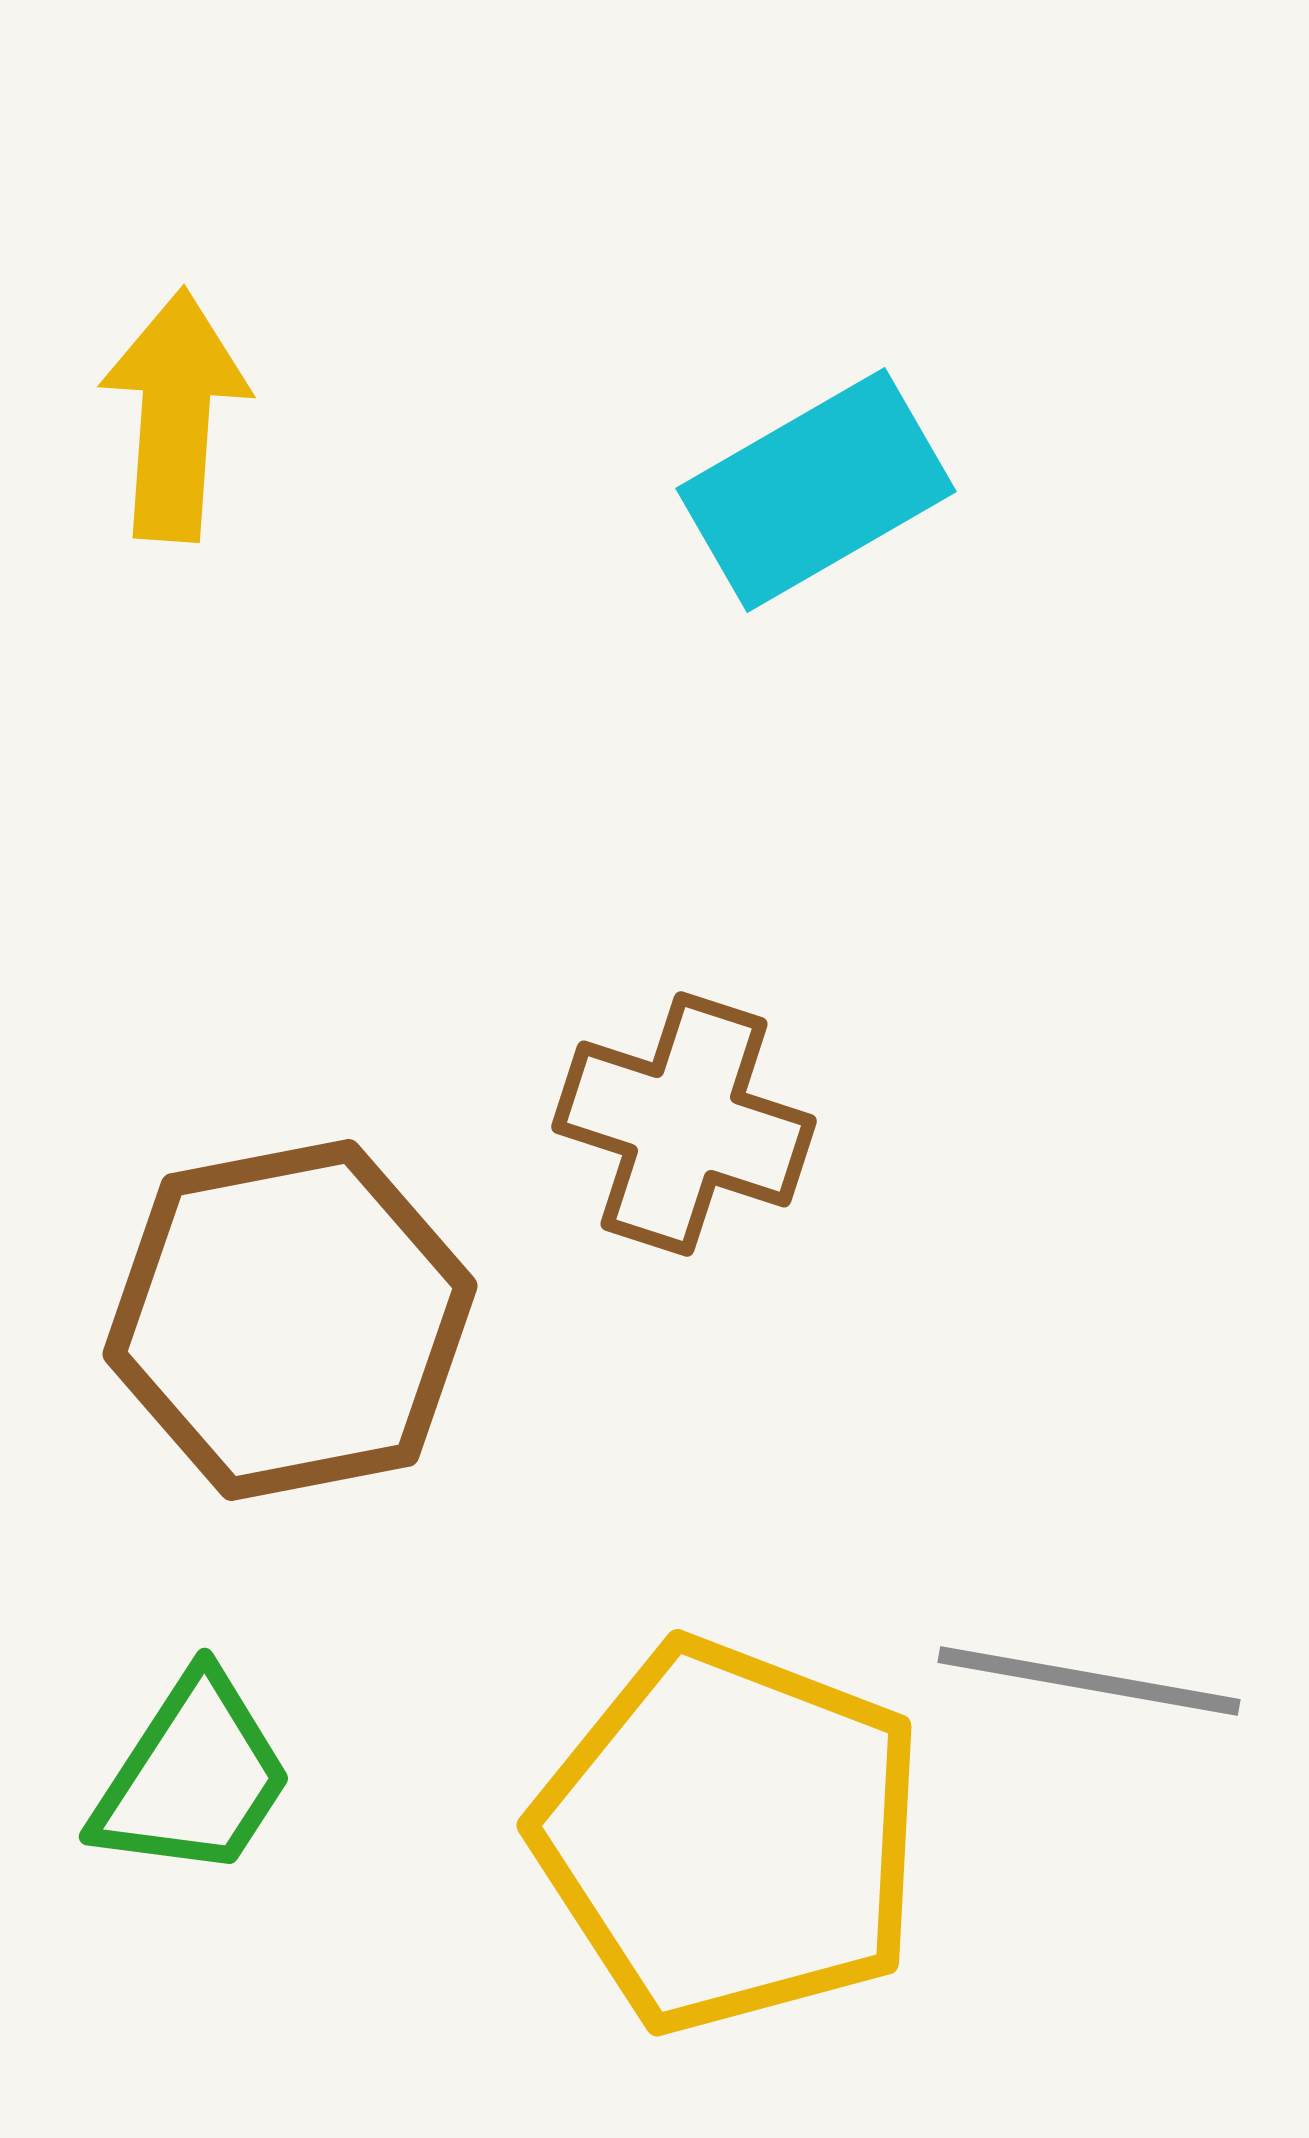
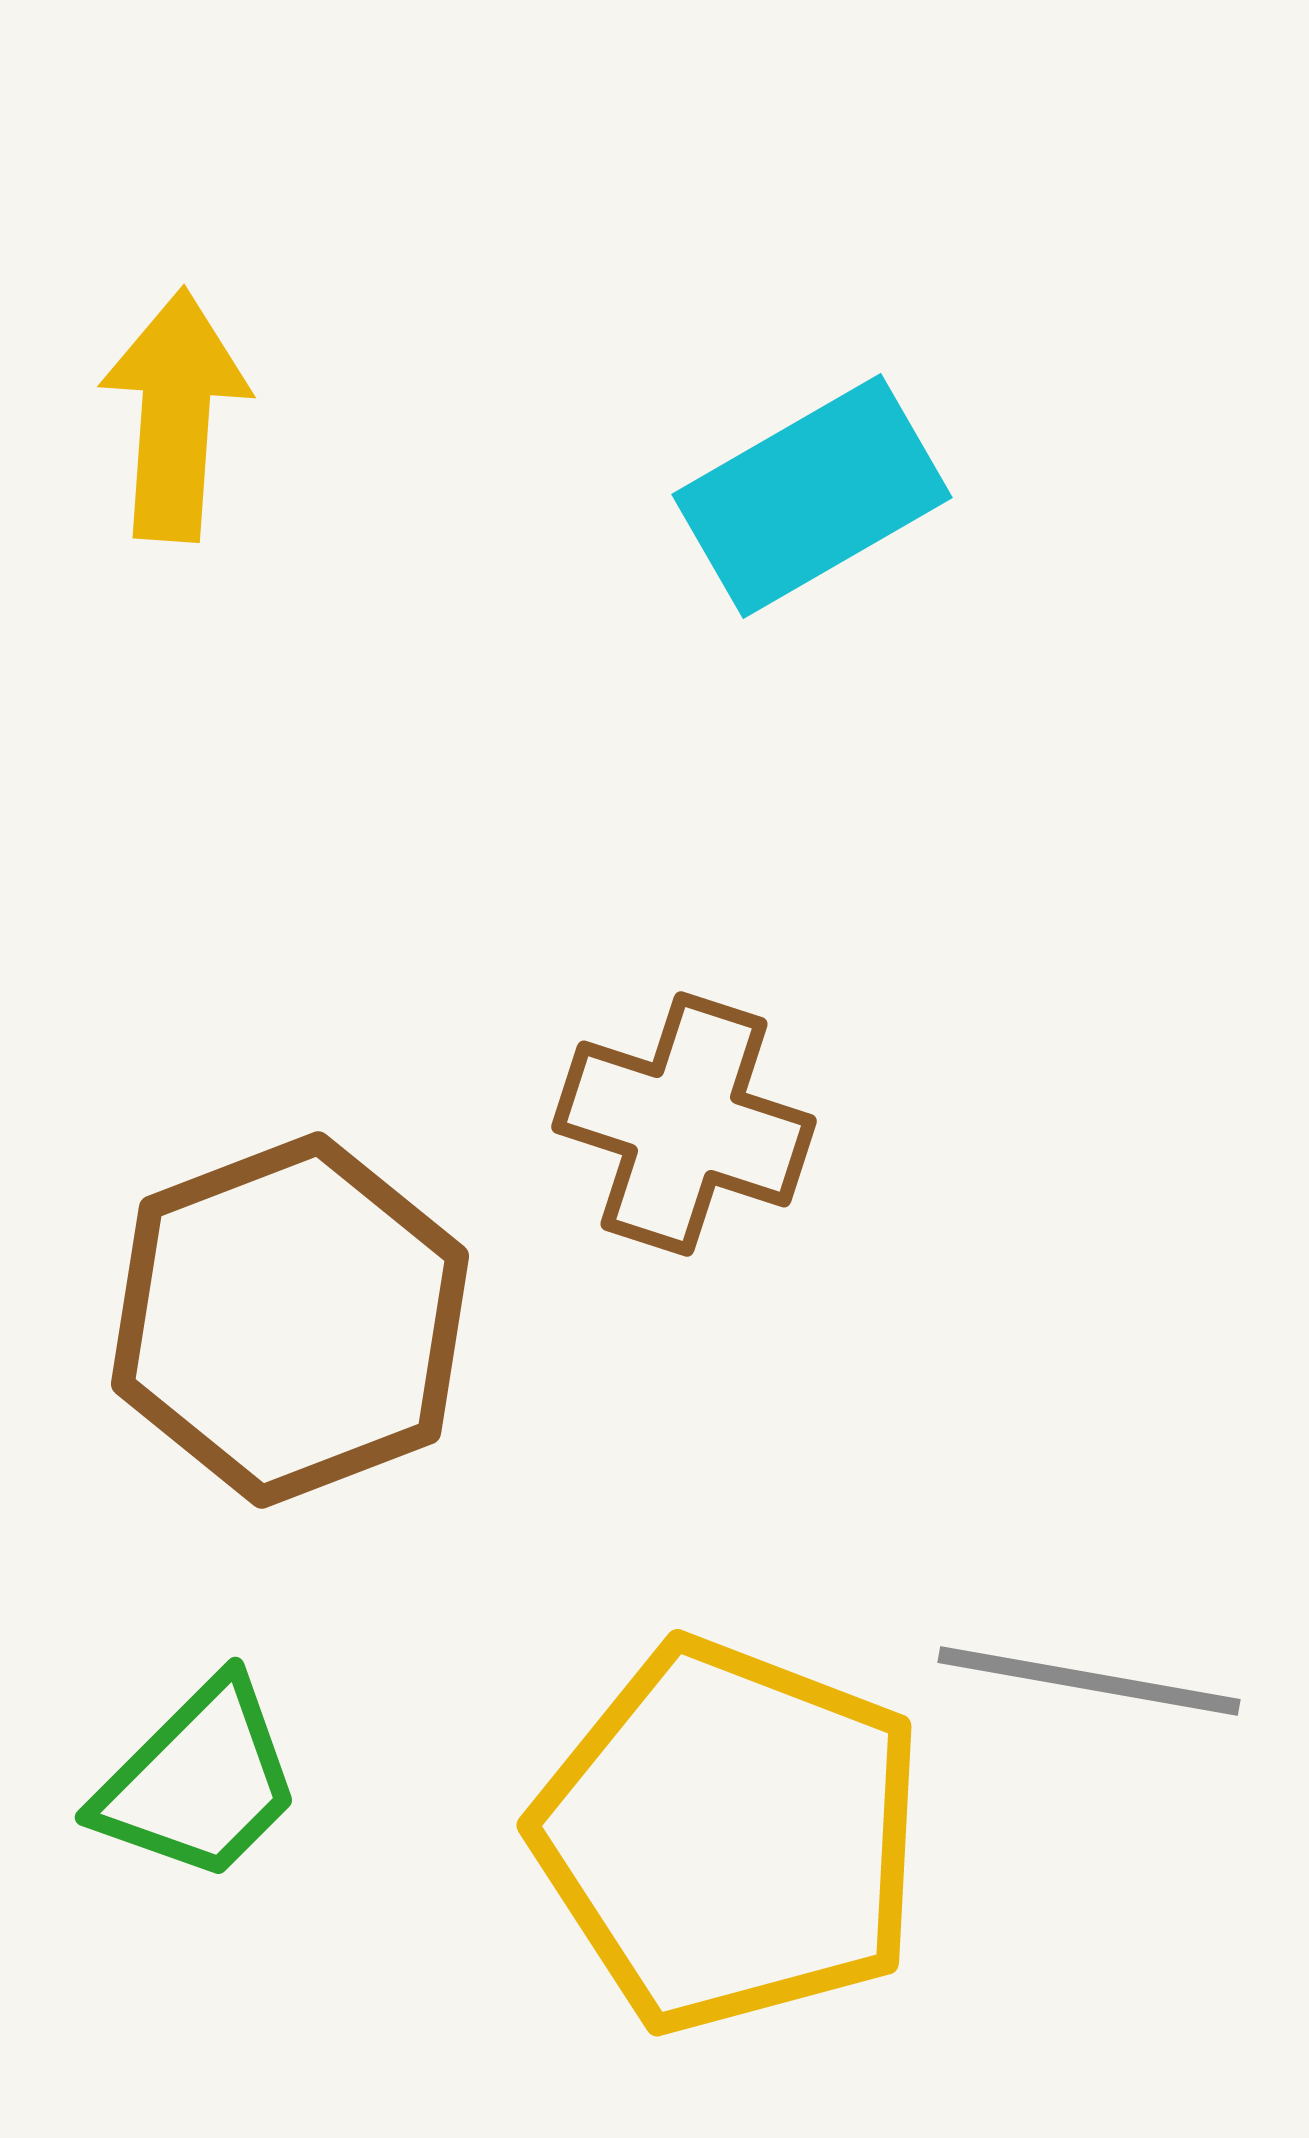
cyan rectangle: moved 4 px left, 6 px down
brown hexagon: rotated 10 degrees counterclockwise
green trapezoid: moved 6 px right, 4 px down; rotated 12 degrees clockwise
